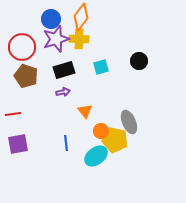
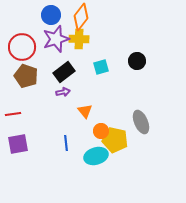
blue circle: moved 4 px up
black circle: moved 2 px left
black rectangle: moved 2 px down; rotated 20 degrees counterclockwise
gray ellipse: moved 12 px right
cyan ellipse: rotated 20 degrees clockwise
